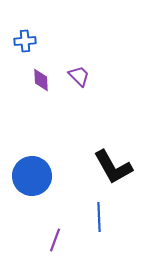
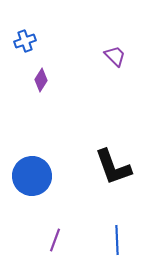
blue cross: rotated 15 degrees counterclockwise
purple trapezoid: moved 36 px right, 20 px up
purple diamond: rotated 35 degrees clockwise
black L-shape: rotated 9 degrees clockwise
blue line: moved 18 px right, 23 px down
